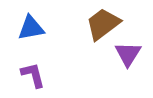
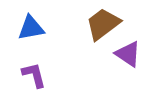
purple triangle: rotated 28 degrees counterclockwise
purple L-shape: moved 1 px right
